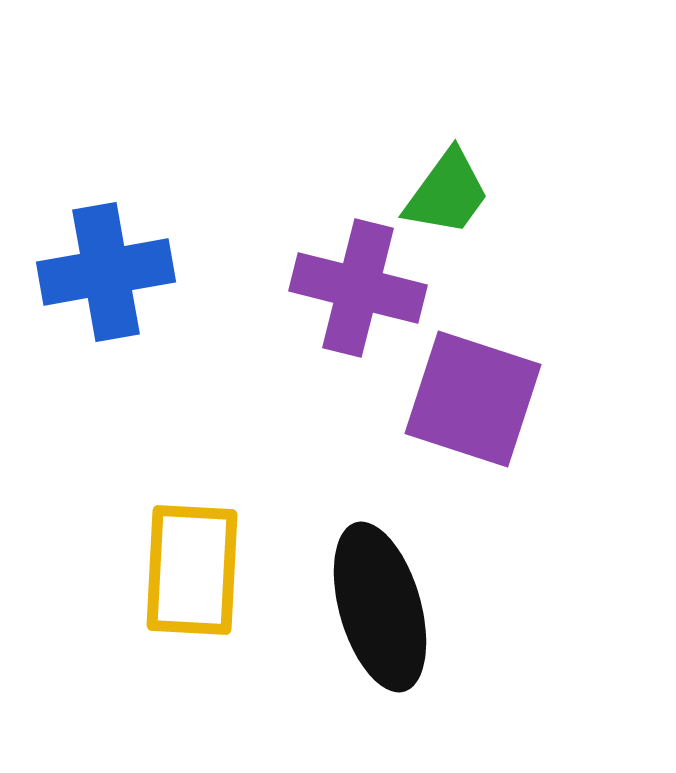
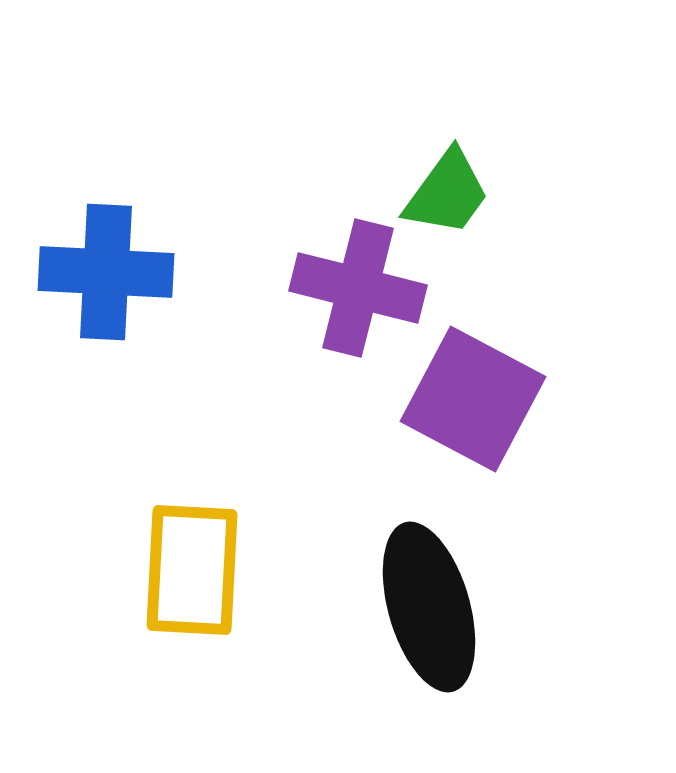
blue cross: rotated 13 degrees clockwise
purple square: rotated 10 degrees clockwise
black ellipse: moved 49 px right
